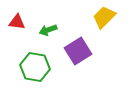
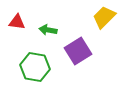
green arrow: rotated 30 degrees clockwise
